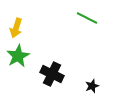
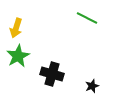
black cross: rotated 10 degrees counterclockwise
